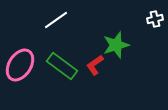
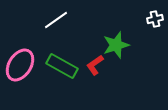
green rectangle: rotated 8 degrees counterclockwise
